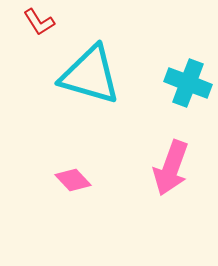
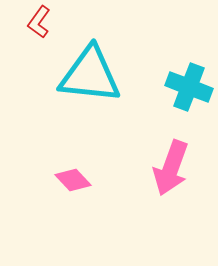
red L-shape: rotated 68 degrees clockwise
cyan triangle: rotated 10 degrees counterclockwise
cyan cross: moved 1 px right, 4 px down
